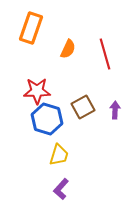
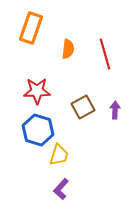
orange semicircle: rotated 18 degrees counterclockwise
blue hexagon: moved 9 px left, 11 px down
